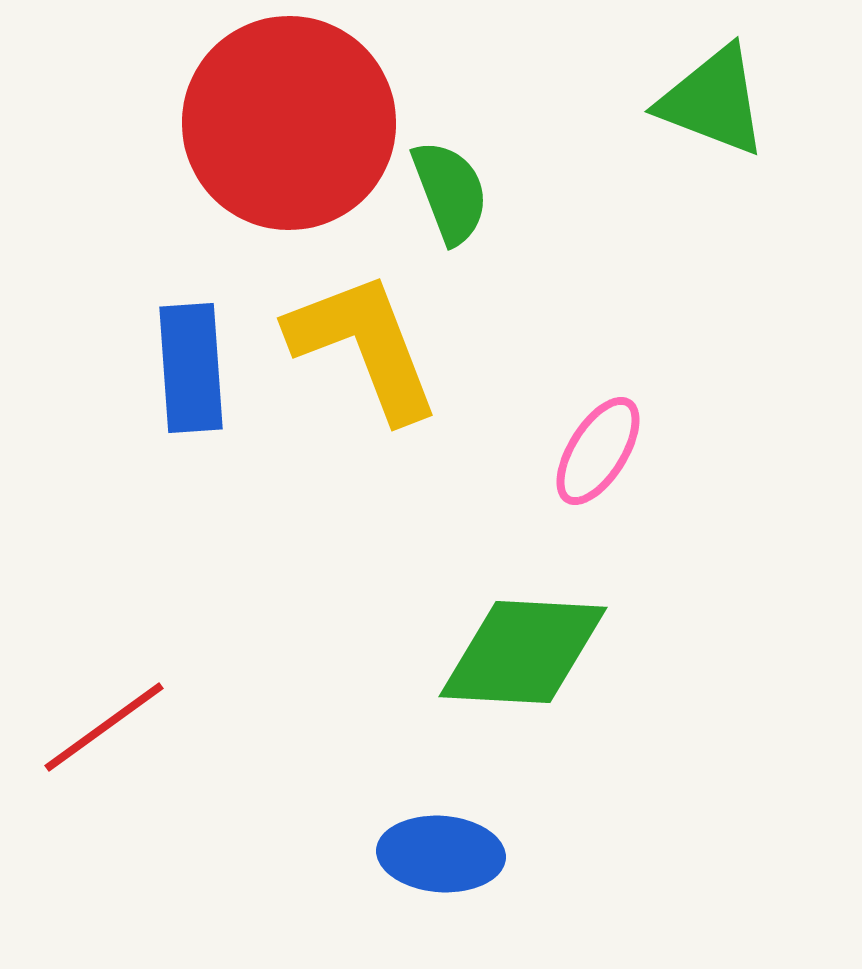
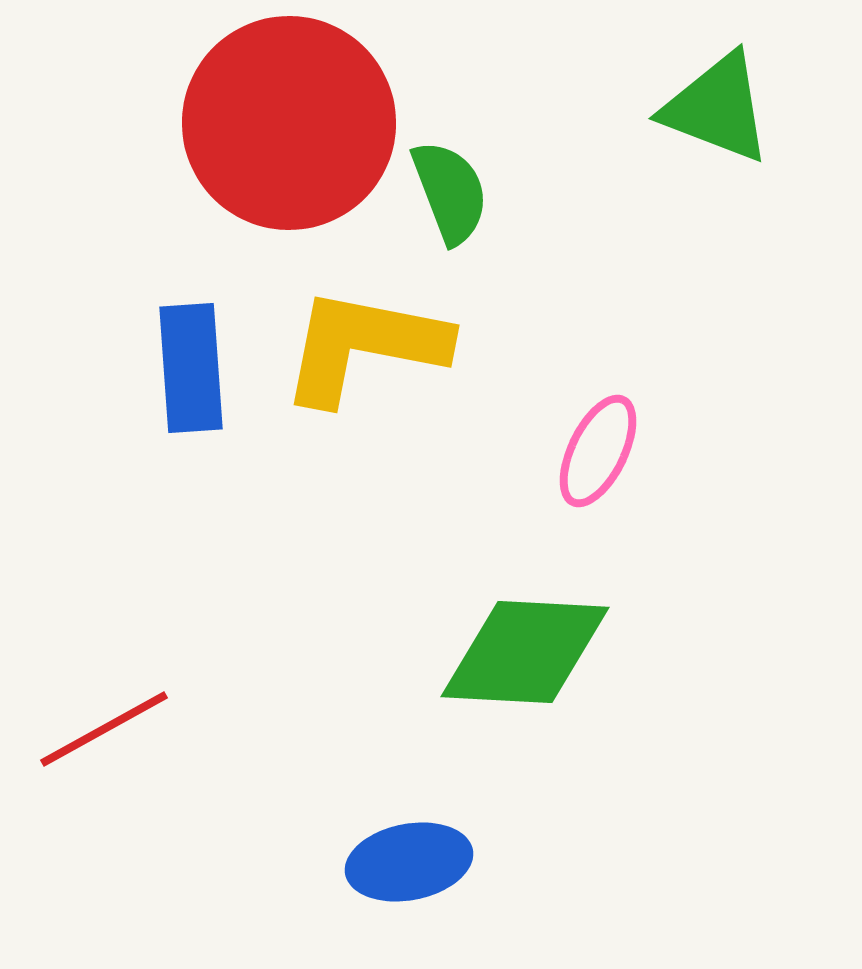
green triangle: moved 4 px right, 7 px down
yellow L-shape: rotated 58 degrees counterclockwise
pink ellipse: rotated 6 degrees counterclockwise
green diamond: moved 2 px right
red line: moved 2 px down; rotated 7 degrees clockwise
blue ellipse: moved 32 px left, 8 px down; rotated 15 degrees counterclockwise
